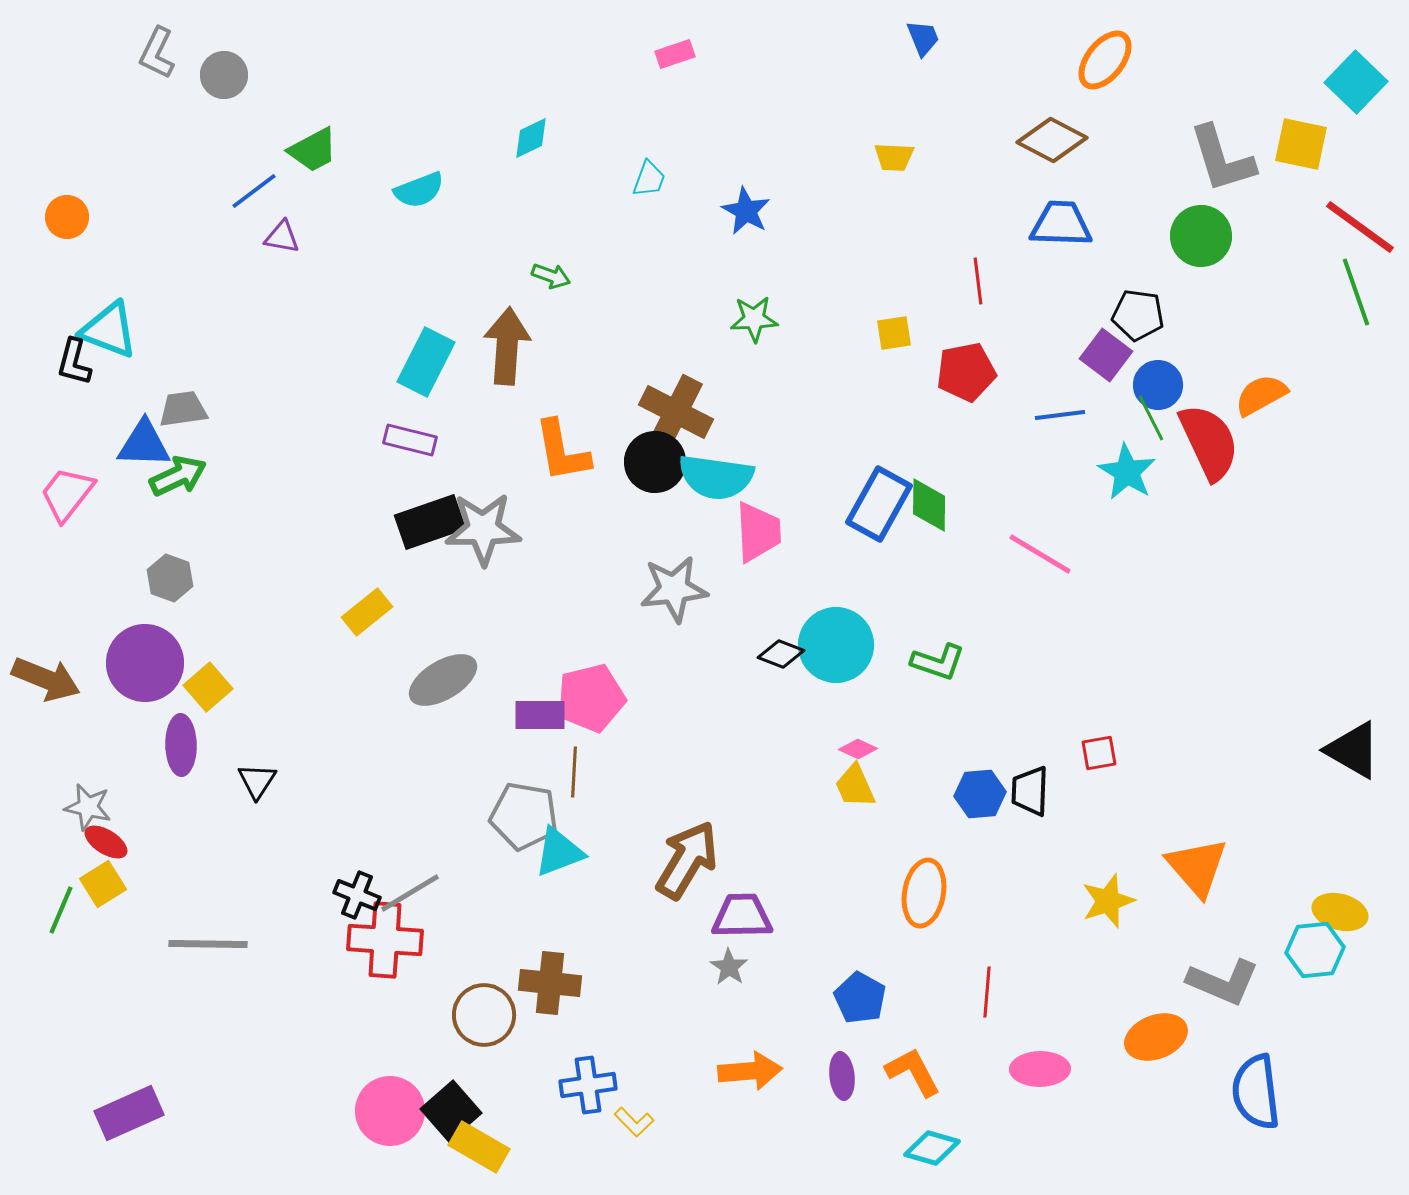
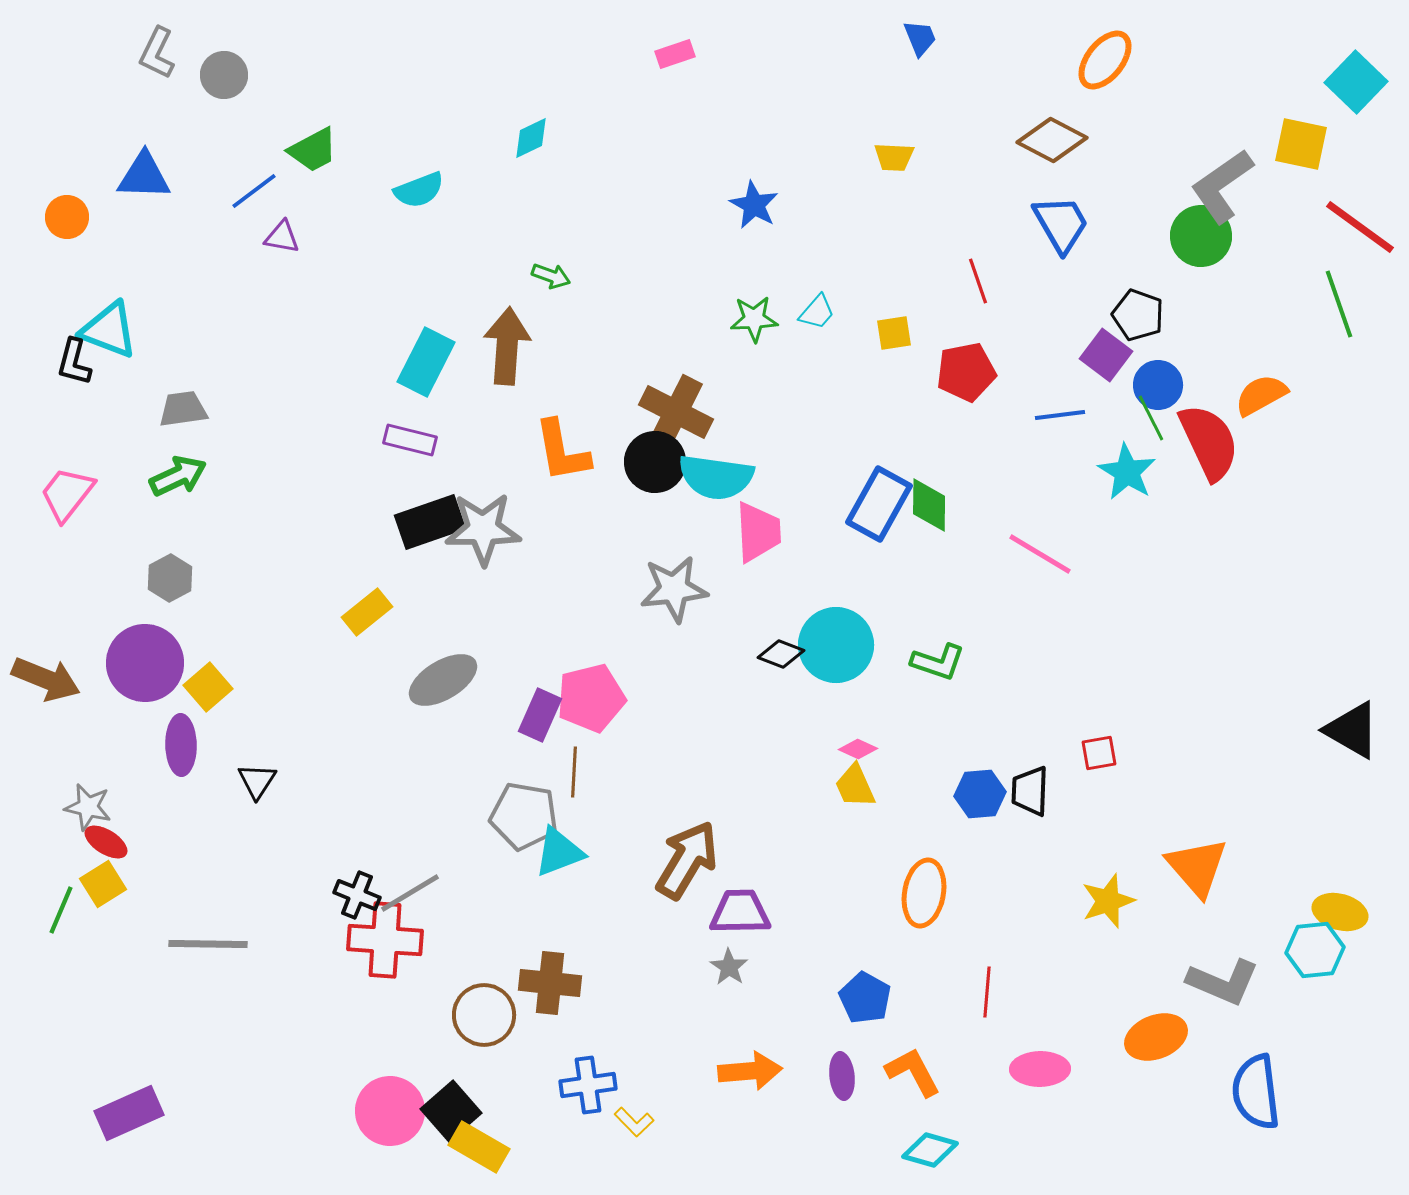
blue trapezoid at (923, 38): moved 3 px left
gray L-shape at (1222, 159): moved 27 px down; rotated 72 degrees clockwise
cyan trapezoid at (649, 179): moved 168 px right, 133 px down; rotated 21 degrees clockwise
blue star at (746, 211): moved 8 px right, 6 px up
blue trapezoid at (1061, 224): rotated 58 degrees clockwise
red line at (978, 281): rotated 12 degrees counterclockwise
green line at (1356, 292): moved 17 px left, 12 px down
black pentagon at (1138, 315): rotated 12 degrees clockwise
blue triangle at (144, 444): moved 268 px up
gray hexagon at (170, 578): rotated 12 degrees clockwise
purple rectangle at (540, 715): rotated 66 degrees counterclockwise
black triangle at (1353, 750): moved 1 px left, 20 px up
purple trapezoid at (742, 916): moved 2 px left, 4 px up
blue pentagon at (860, 998): moved 5 px right
cyan diamond at (932, 1148): moved 2 px left, 2 px down
